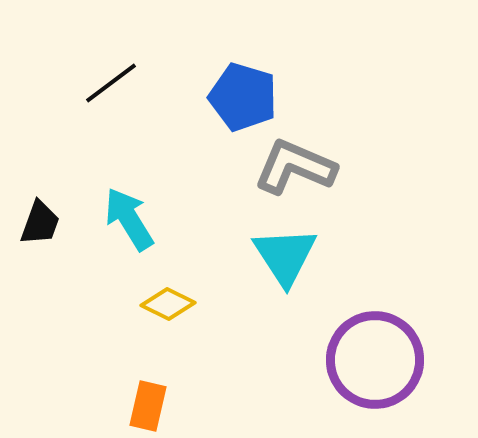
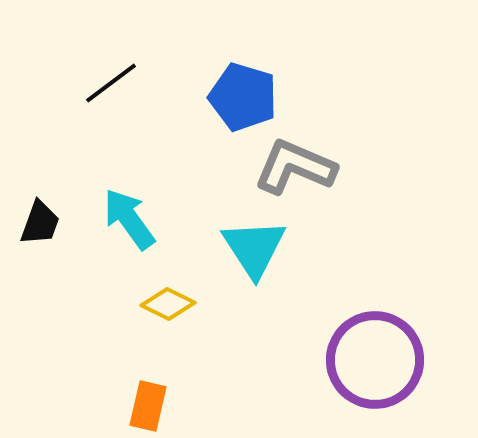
cyan arrow: rotated 4 degrees counterclockwise
cyan triangle: moved 31 px left, 8 px up
